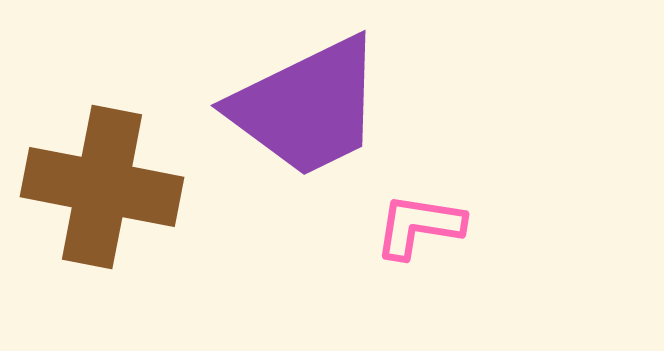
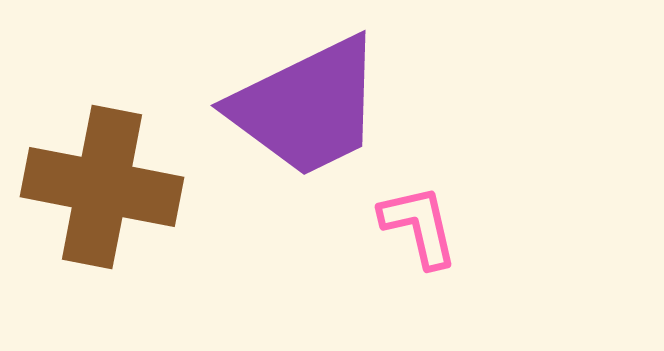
pink L-shape: rotated 68 degrees clockwise
